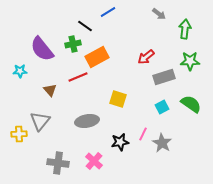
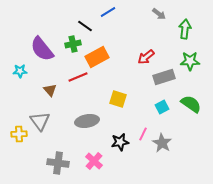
gray triangle: rotated 15 degrees counterclockwise
